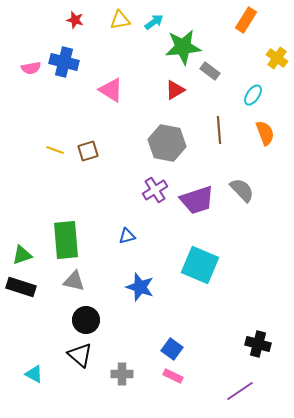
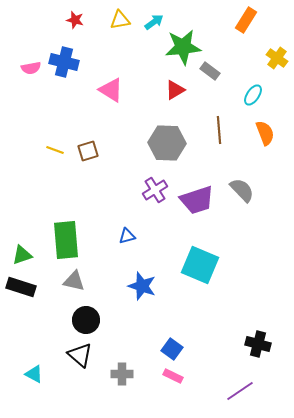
gray hexagon: rotated 9 degrees counterclockwise
blue star: moved 2 px right, 1 px up
